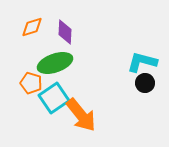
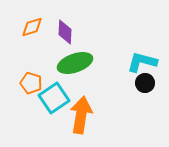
green ellipse: moved 20 px right
orange arrow: rotated 132 degrees counterclockwise
